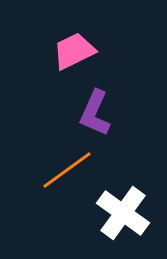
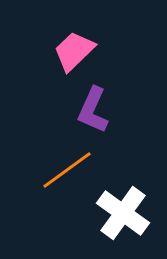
pink trapezoid: rotated 18 degrees counterclockwise
purple L-shape: moved 2 px left, 3 px up
